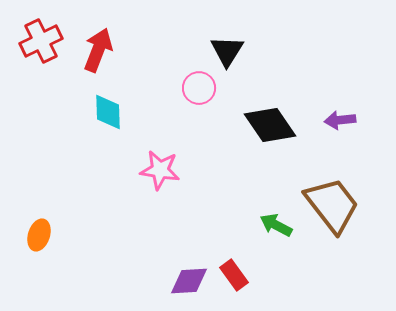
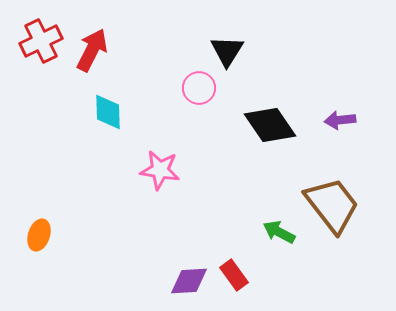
red arrow: moved 6 px left; rotated 6 degrees clockwise
green arrow: moved 3 px right, 7 px down
